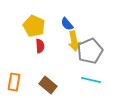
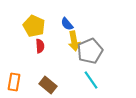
cyan line: rotated 42 degrees clockwise
